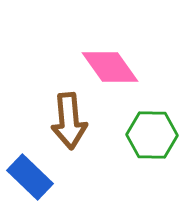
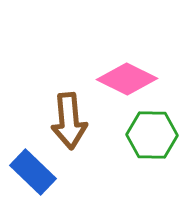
pink diamond: moved 17 px right, 12 px down; rotated 28 degrees counterclockwise
blue rectangle: moved 3 px right, 5 px up
